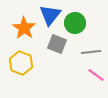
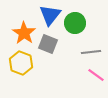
orange star: moved 5 px down
gray square: moved 9 px left
